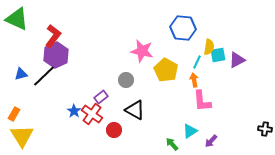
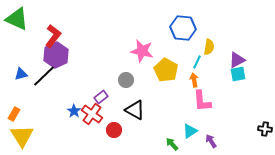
cyan square: moved 20 px right, 19 px down
purple arrow: rotated 104 degrees clockwise
